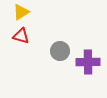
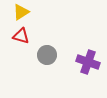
gray circle: moved 13 px left, 4 px down
purple cross: rotated 20 degrees clockwise
